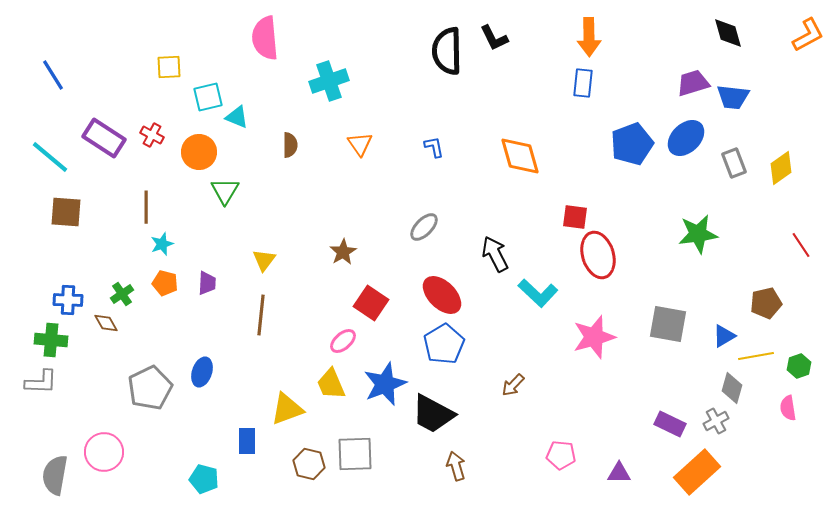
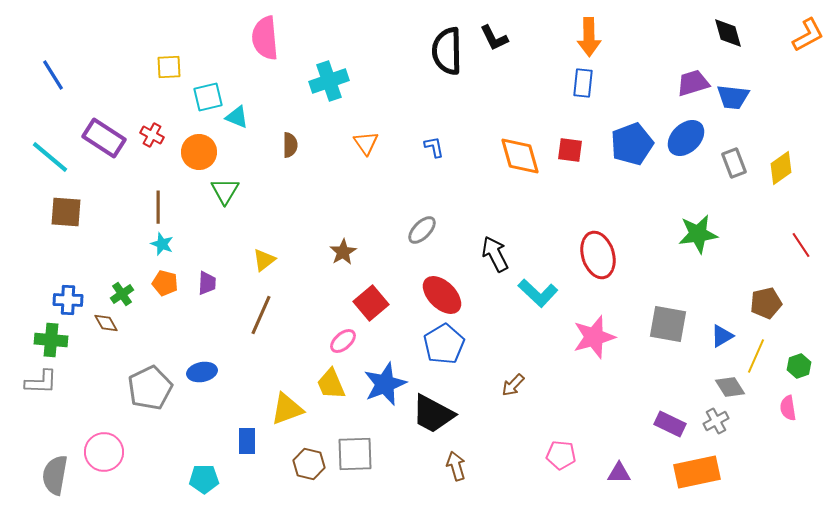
orange triangle at (360, 144): moved 6 px right, 1 px up
brown line at (146, 207): moved 12 px right
red square at (575, 217): moved 5 px left, 67 px up
gray ellipse at (424, 227): moved 2 px left, 3 px down
cyan star at (162, 244): rotated 30 degrees counterclockwise
yellow triangle at (264, 260): rotated 15 degrees clockwise
red square at (371, 303): rotated 16 degrees clockwise
brown line at (261, 315): rotated 18 degrees clockwise
blue triangle at (724, 336): moved 2 px left
yellow line at (756, 356): rotated 56 degrees counterclockwise
blue ellipse at (202, 372): rotated 60 degrees clockwise
gray diamond at (732, 388): moved 2 px left, 1 px up; rotated 48 degrees counterclockwise
orange rectangle at (697, 472): rotated 30 degrees clockwise
cyan pentagon at (204, 479): rotated 16 degrees counterclockwise
